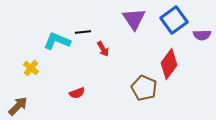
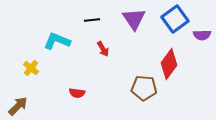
blue square: moved 1 px right, 1 px up
black line: moved 9 px right, 12 px up
brown pentagon: rotated 20 degrees counterclockwise
red semicircle: rotated 28 degrees clockwise
